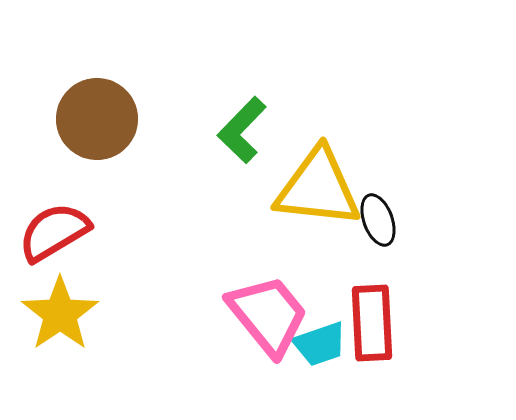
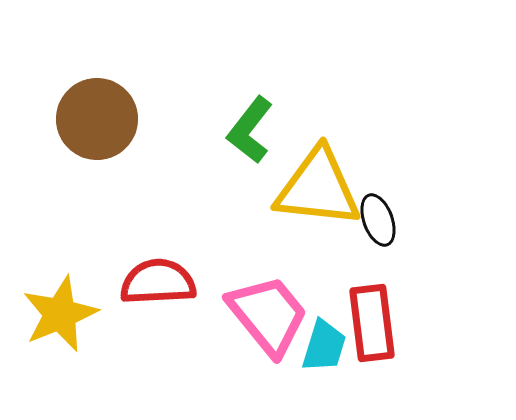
green L-shape: moved 8 px right; rotated 6 degrees counterclockwise
red semicircle: moved 104 px right, 50 px down; rotated 28 degrees clockwise
yellow star: rotated 12 degrees clockwise
red rectangle: rotated 4 degrees counterclockwise
cyan trapezoid: moved 4 px right, 2 px down; rotated 54 degrees counterclockwise
